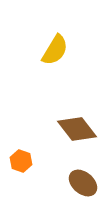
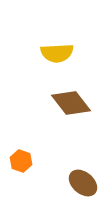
yellow semicircle: moved 2 px right, 3 px down; rotated 56 degrees clockwise
brown diamond: moved 6 px left, 26 px up
